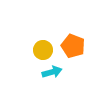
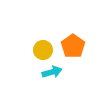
orange pentagon: rotated 15 degrees clockwise
